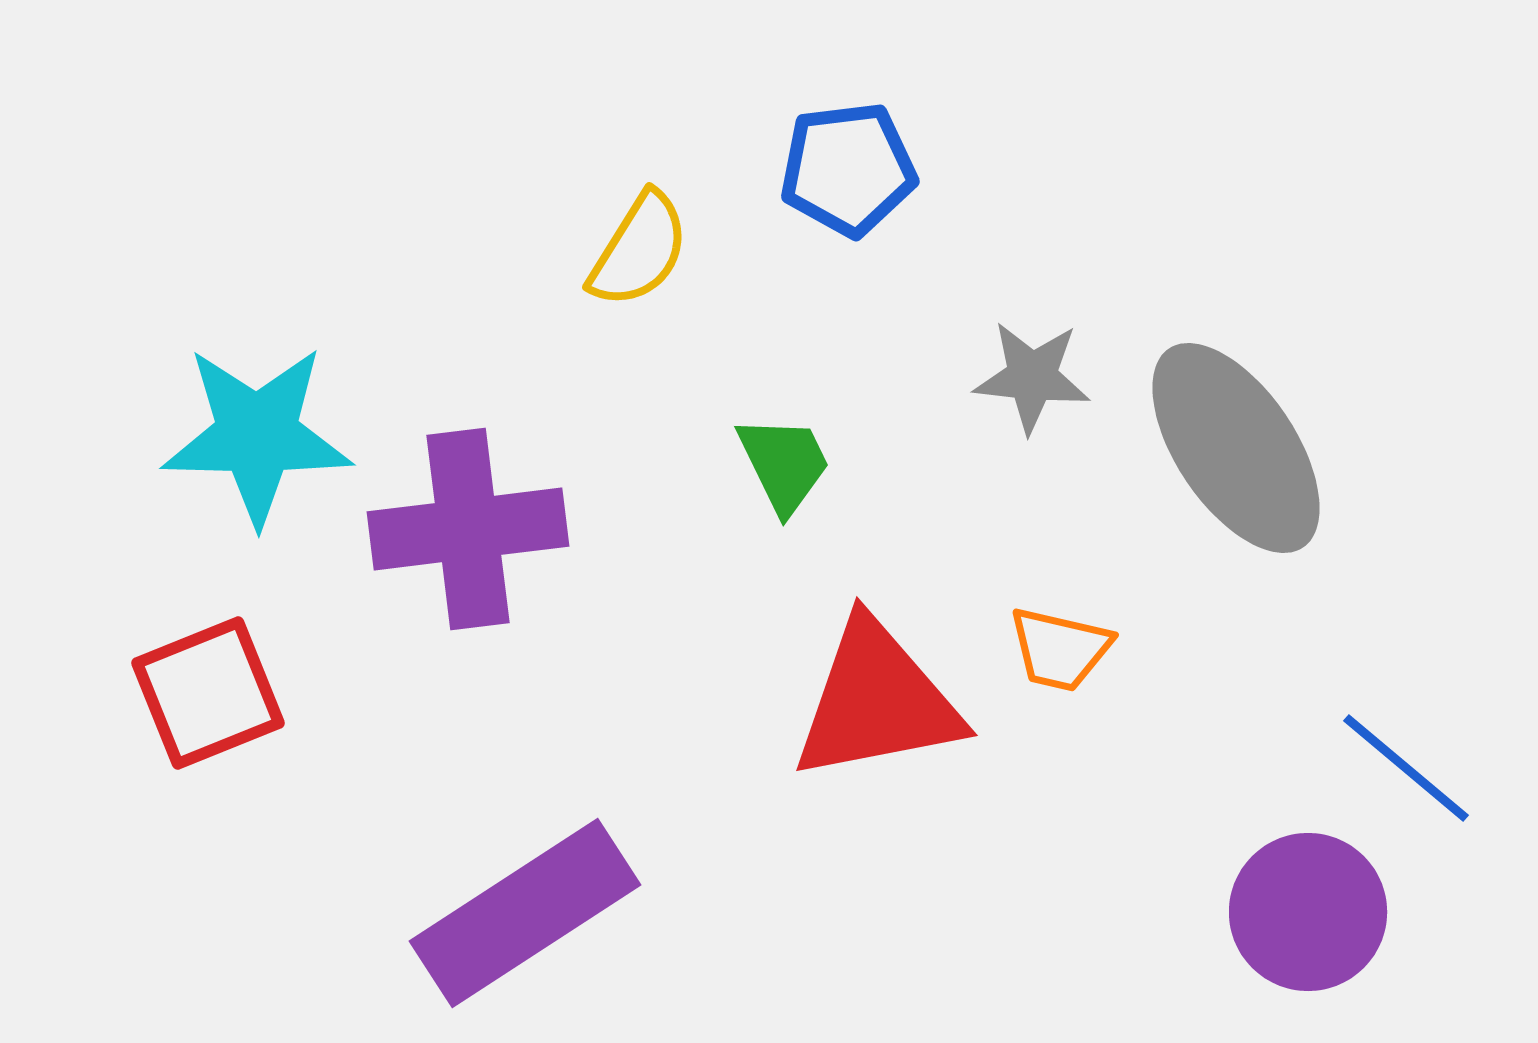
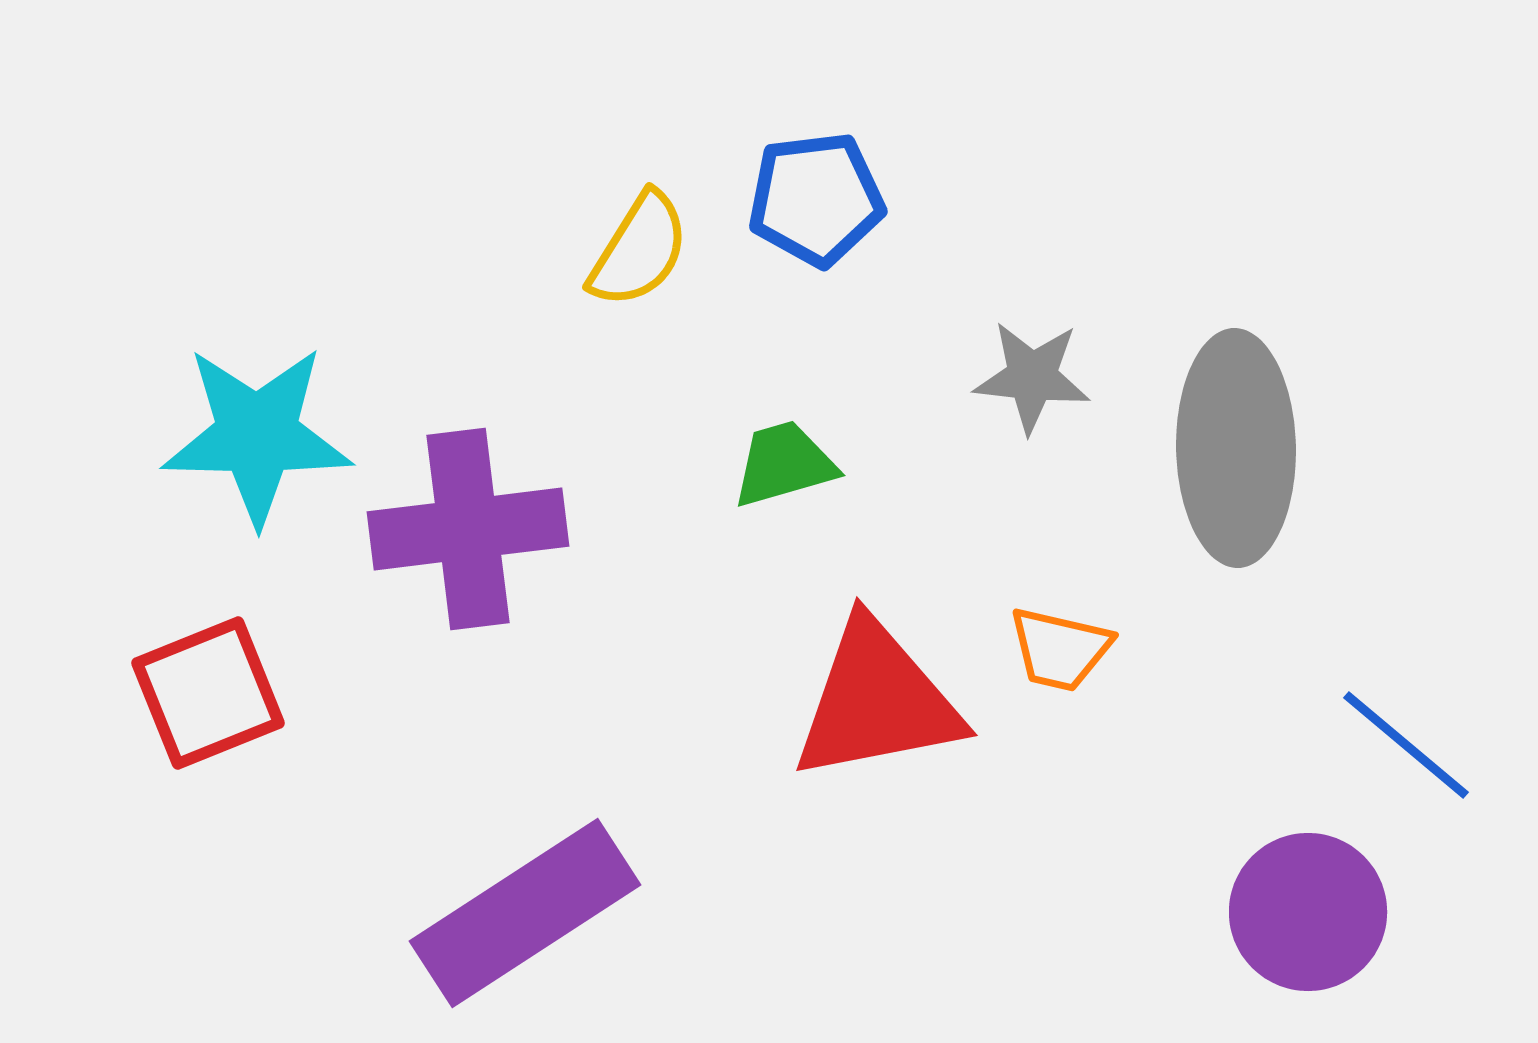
blue pentagon: moved 32 px left, 30 px down
gray ellipse: rotated 33 degrees clockwise
green trapezoid: rotated 80 degrees counterclockwise
blue line: moved 23 px up
